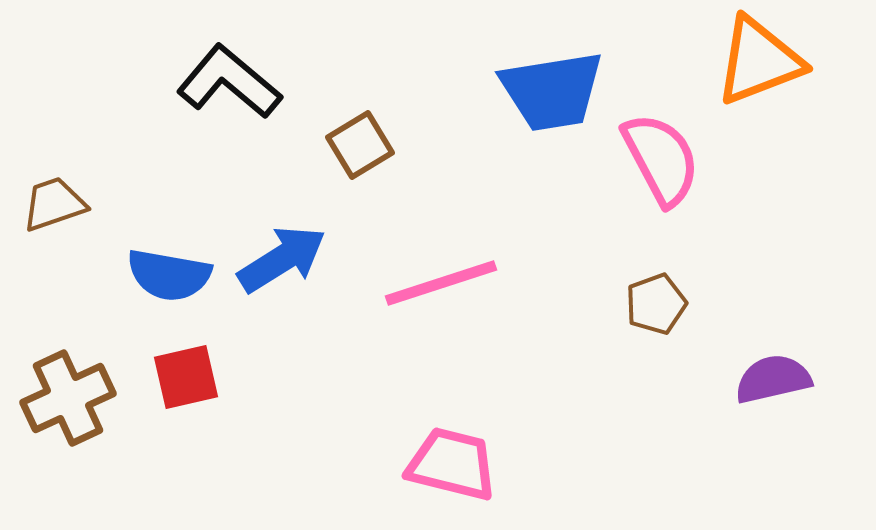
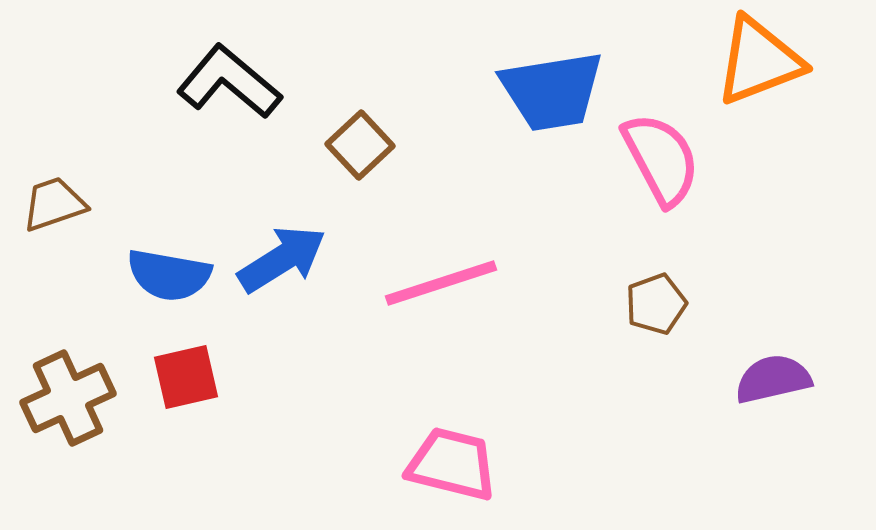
brown square: rotated 12 degrees counterclockwise
